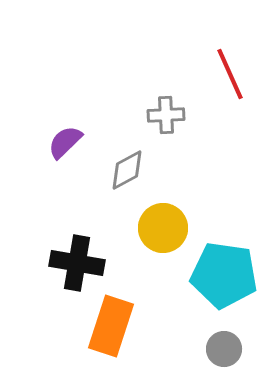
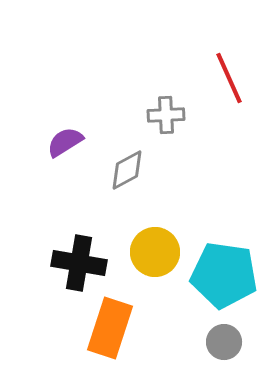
red line: moved 1 px left, 4 px down
purple semicircle: rotated 12 degrees clockwise
yellow circle: moved 8 px left, 24 px down
black cross: moved 2 px right
orange rectangle: moved 1 px left, 2 px down
gray circle: moved 7 px up
